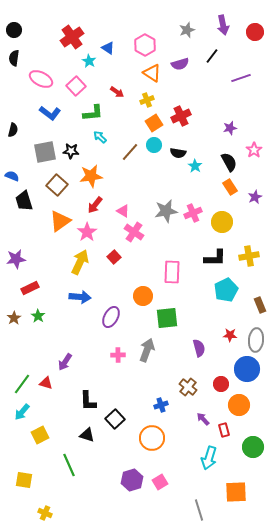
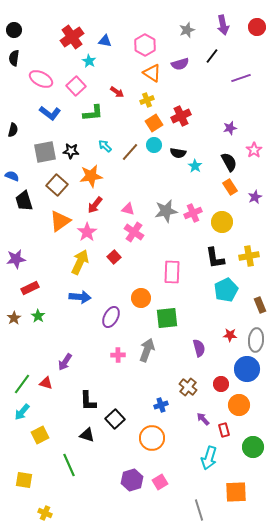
red circle at (255, 32): moved 2 px right, 5 px up
blue triangle at (108, 48): moved 3 px left, 7 px up; rotated 24 degrees counterclockwise
cyan arrow at (100, 137): moved 5 px right, 9 px down
pink triangle at (123, 211): moved 5 px right, 2 px up; rotated 16 degrees counterclockwise
black L-shape at (215, 258): rotated 80 degrees clockwise
orange circle at (143, 296): moved 2 px left, 2 px down
